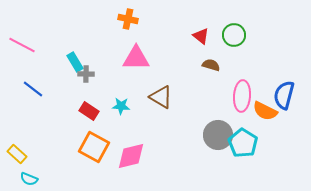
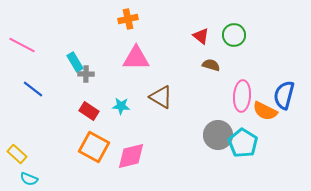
orange cross: rotated 24 degrees counterclockwise
